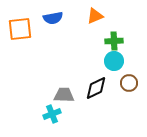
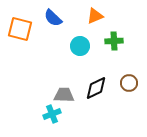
blue semicircle: rotated 54 degrees clockwise
orange square: rotated 20 degrees clockwise
cyan circle: moved 34 px left, 15 px up
